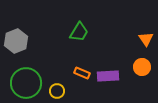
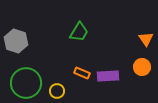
gray hexagon: rotated 20 degrees counterclockwise
